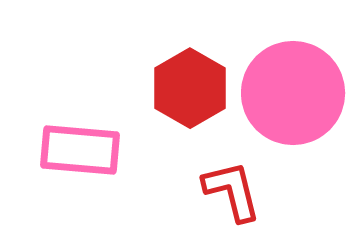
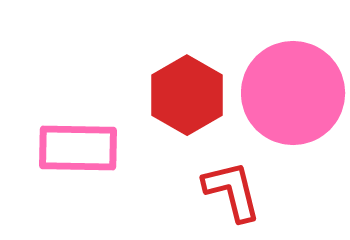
red hexagon: moved 3 px left, 7 px down
pink rectangle: moved 2 px left, 2 px up; rotated 4 degrees counterclockwise
